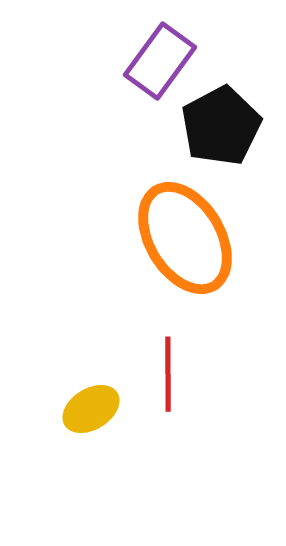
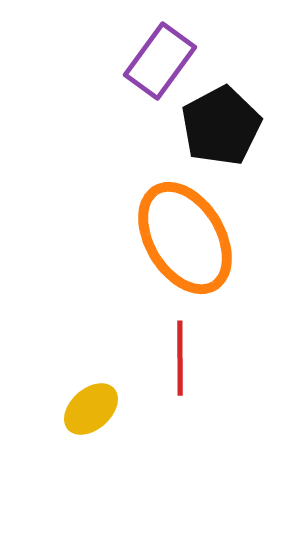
red line: moved 12 px right, 16 px up
yellow ellipse: rotated 10 degrees counterclockwise
